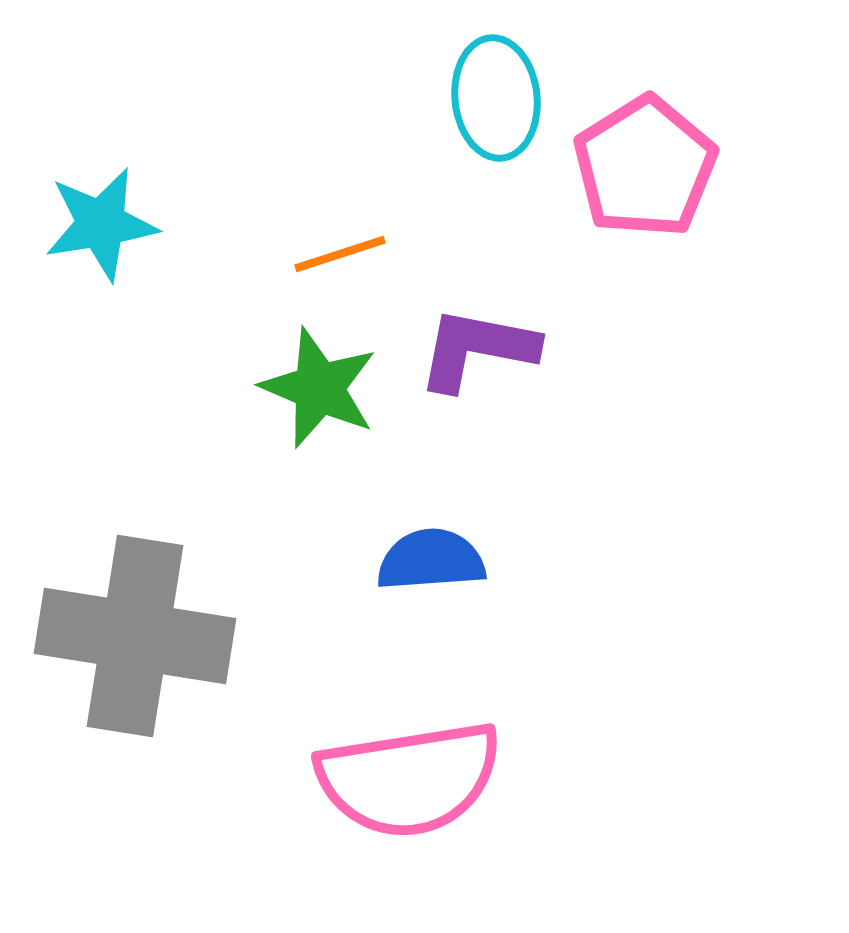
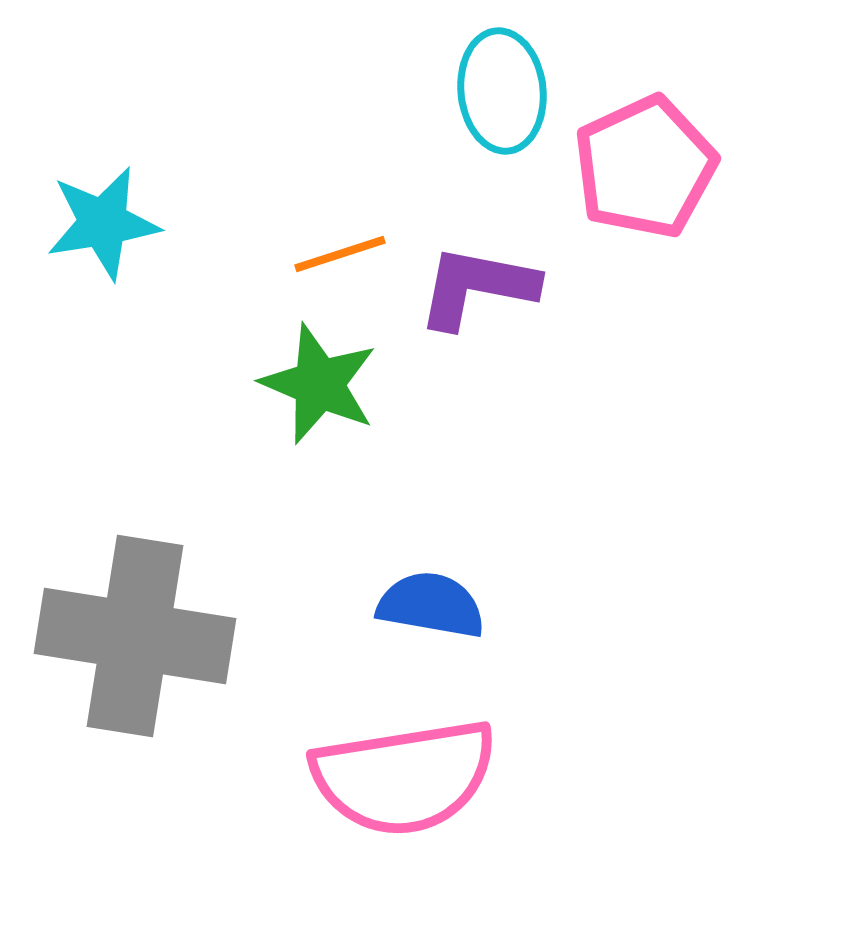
cyan ellipse: moved 6 px right, 7 px up
pink pentagon: rotated 7 degrees clockwise
cyan star: moved 2 px right, 1 px up
purple L-shape: moved 62 px up
green star: moved 4 px up
blue semicircle: moved 45 px down; rotated 14 degrees clockwise
pink semicircle: moved 5 px left, 2 px up
